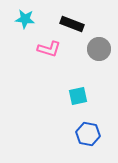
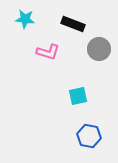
black rectangle: moved 1 px right
pink L-shape: moved 1 px left, 3 px down
blue hexagon: moved 1 px right, 2 px down
